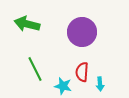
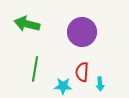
green line: rotated 35 degrees clockwise
cyan star: rotated 12 degrees counterclockwise
